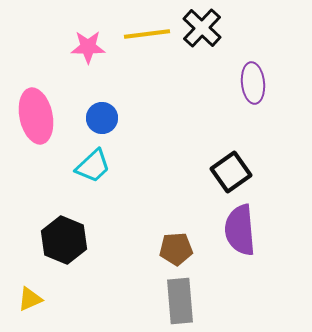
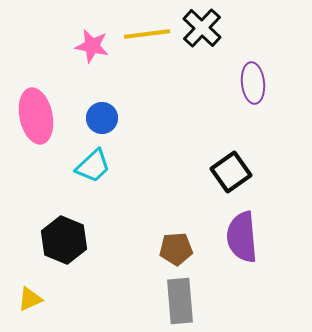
pink star: moved 4 px right, 1 px up; rotated 12 degrees clockwise
purple semicircle: moved 2 px right, 7 px down
